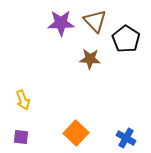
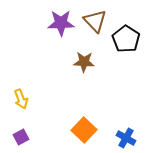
brown star: moved 6 px left, 3 px down
yellow arrow: moved 2 px left, 1 px up
orange square: moved 8 px right, 3 px up
purple square: rotated 35 degrees counterclockwise
